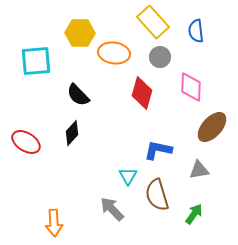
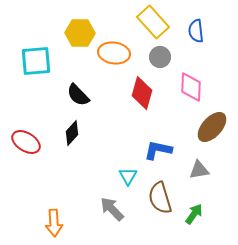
brown semicircle: moved 3 px right, 3 px down
